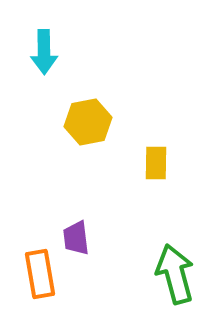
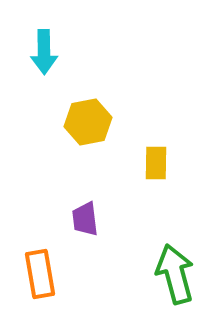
purple trapezoid: moved 9 px right, 19 px up
